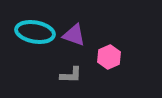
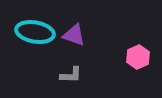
pink hexagon: moved 29 px right
